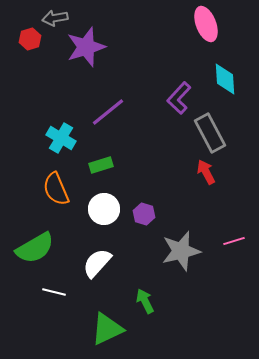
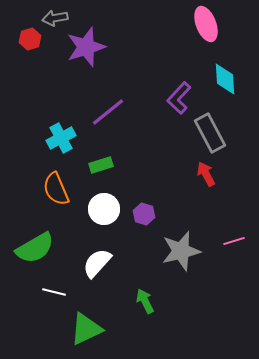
cyan cross: rotated 32 degrees clockwise
red arrow: moved 2 px down
green triangle: moved 21 px left
